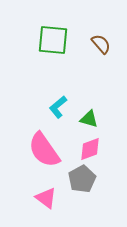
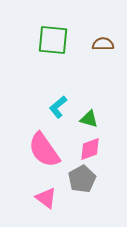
brown semicircle: moved 2 px right; rotated 50 degrees counterclockwise
